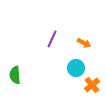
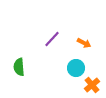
purple line: rotated 18 degrees clockwise
green semicircle: moved 4 px right, 8 px up
